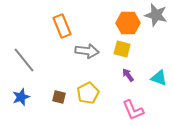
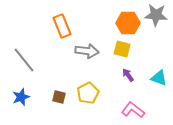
gray star: rotated 10 degrees counterclockwise
pink L-shape: rotated 150 degrees clockwise
